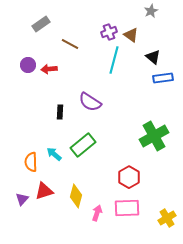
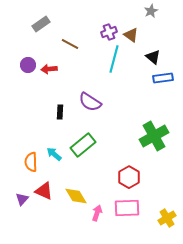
cyan line: moved 1 px up
red triangle: rotated 42 degrees clockwise
yellow diamond: rotated 45 degrees counterclockwise
